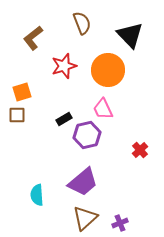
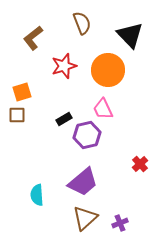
red cross: moved 14 px down
